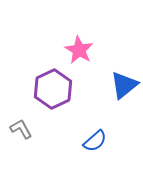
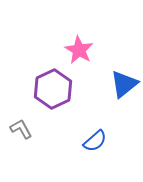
blue triangle: moved 1 px up
